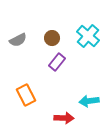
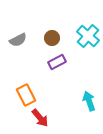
purple rectangle: rotated 24 degrees clockwise
cyan arrow: rotated 78 degrees clockwise
red arrow: moved 24 px left; rotated 48 degrees clockwise
